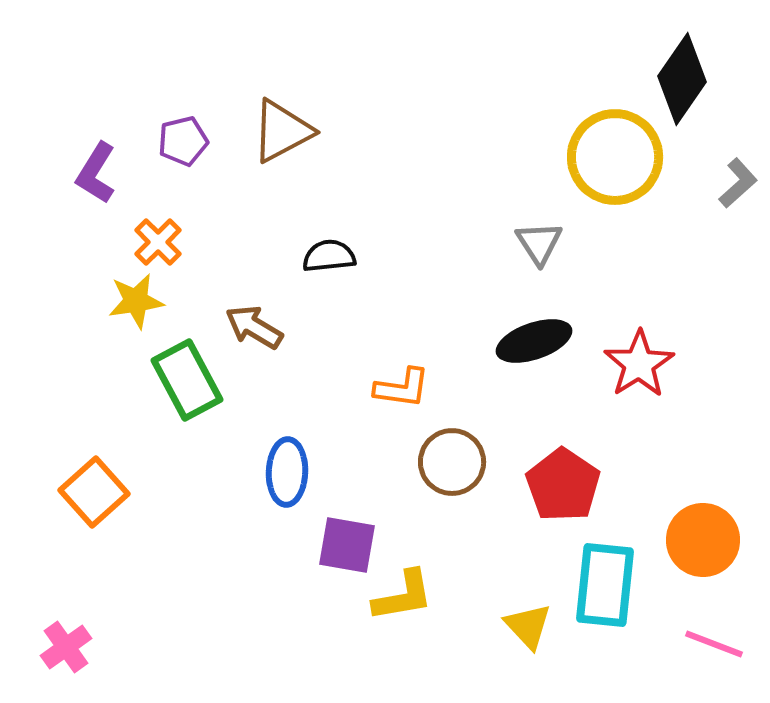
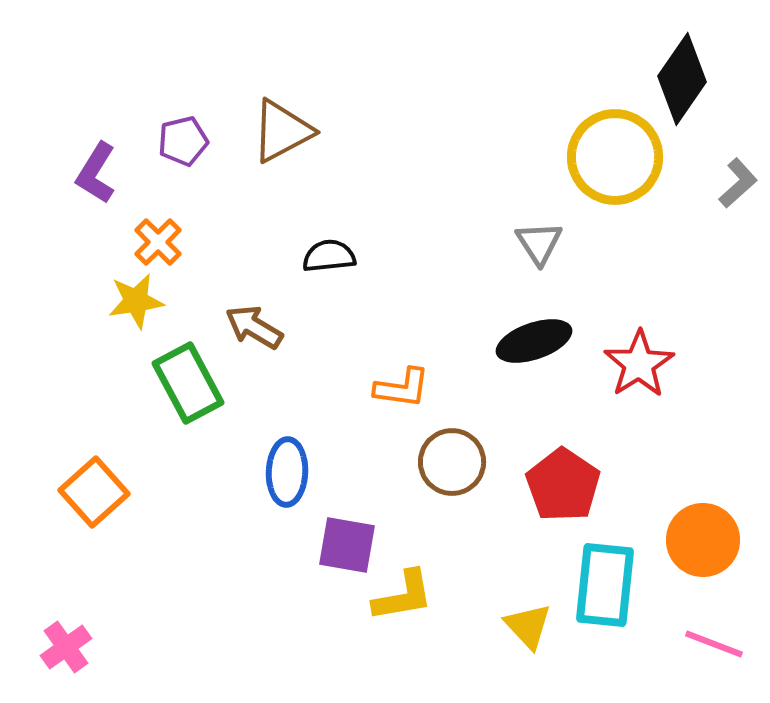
green rectangle: moved 1 px right, 3 px down
